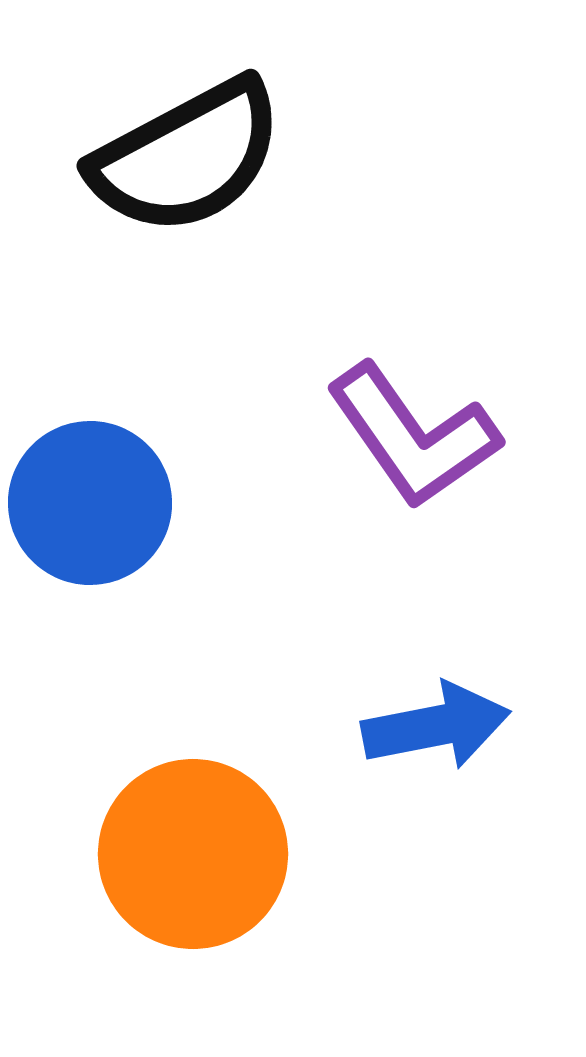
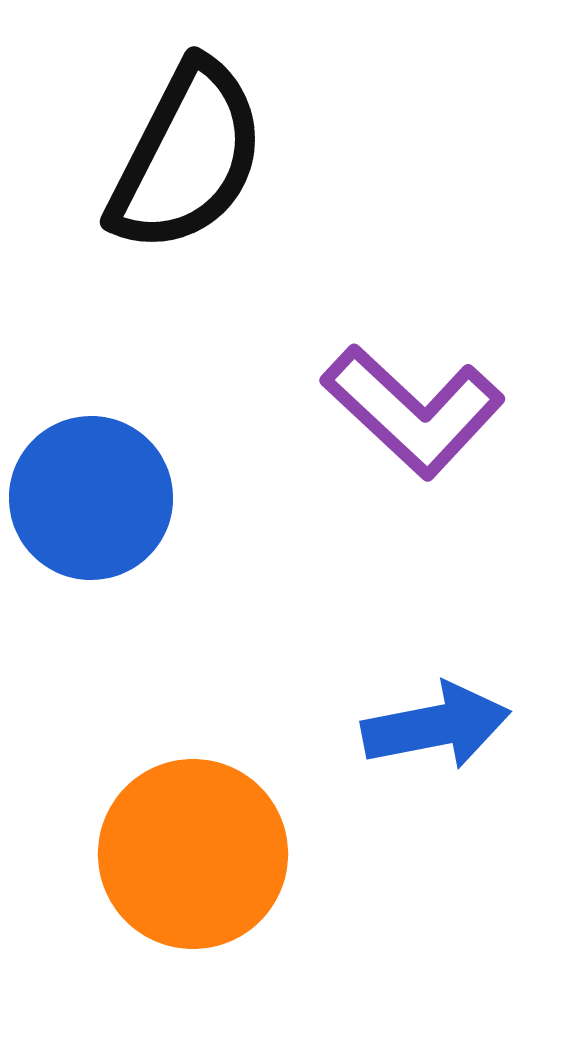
black semicircle: rotated 35 degrees counterclockwise
purple L-shape: moved 25 px up; rotated 12 degrees counterclockwise
blue circle: moved 1 px right, 5 px up
